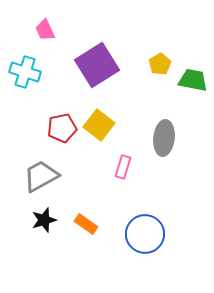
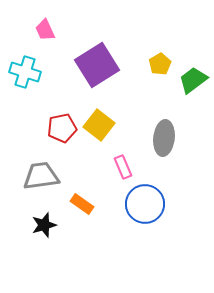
green trapezoid: rotated 48 degrees counterclockwise
pink rectangle: rotated 40 degrees counterclockwise
gray trapezoid: rotated 21 degrees clockwise
black star: moved 5 px down
orange rectangle: moved 4 px left, 20 px up
blue circle: moved 30 px up
